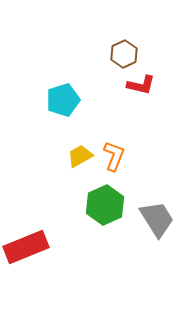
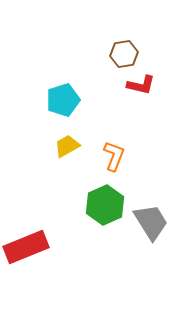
brown hexagon: rotated 16 degrees clockwise
yellow trapezoid: moved 13 px left, 10 px up
gray trapezoid: moved 6 px left, 3 px down
